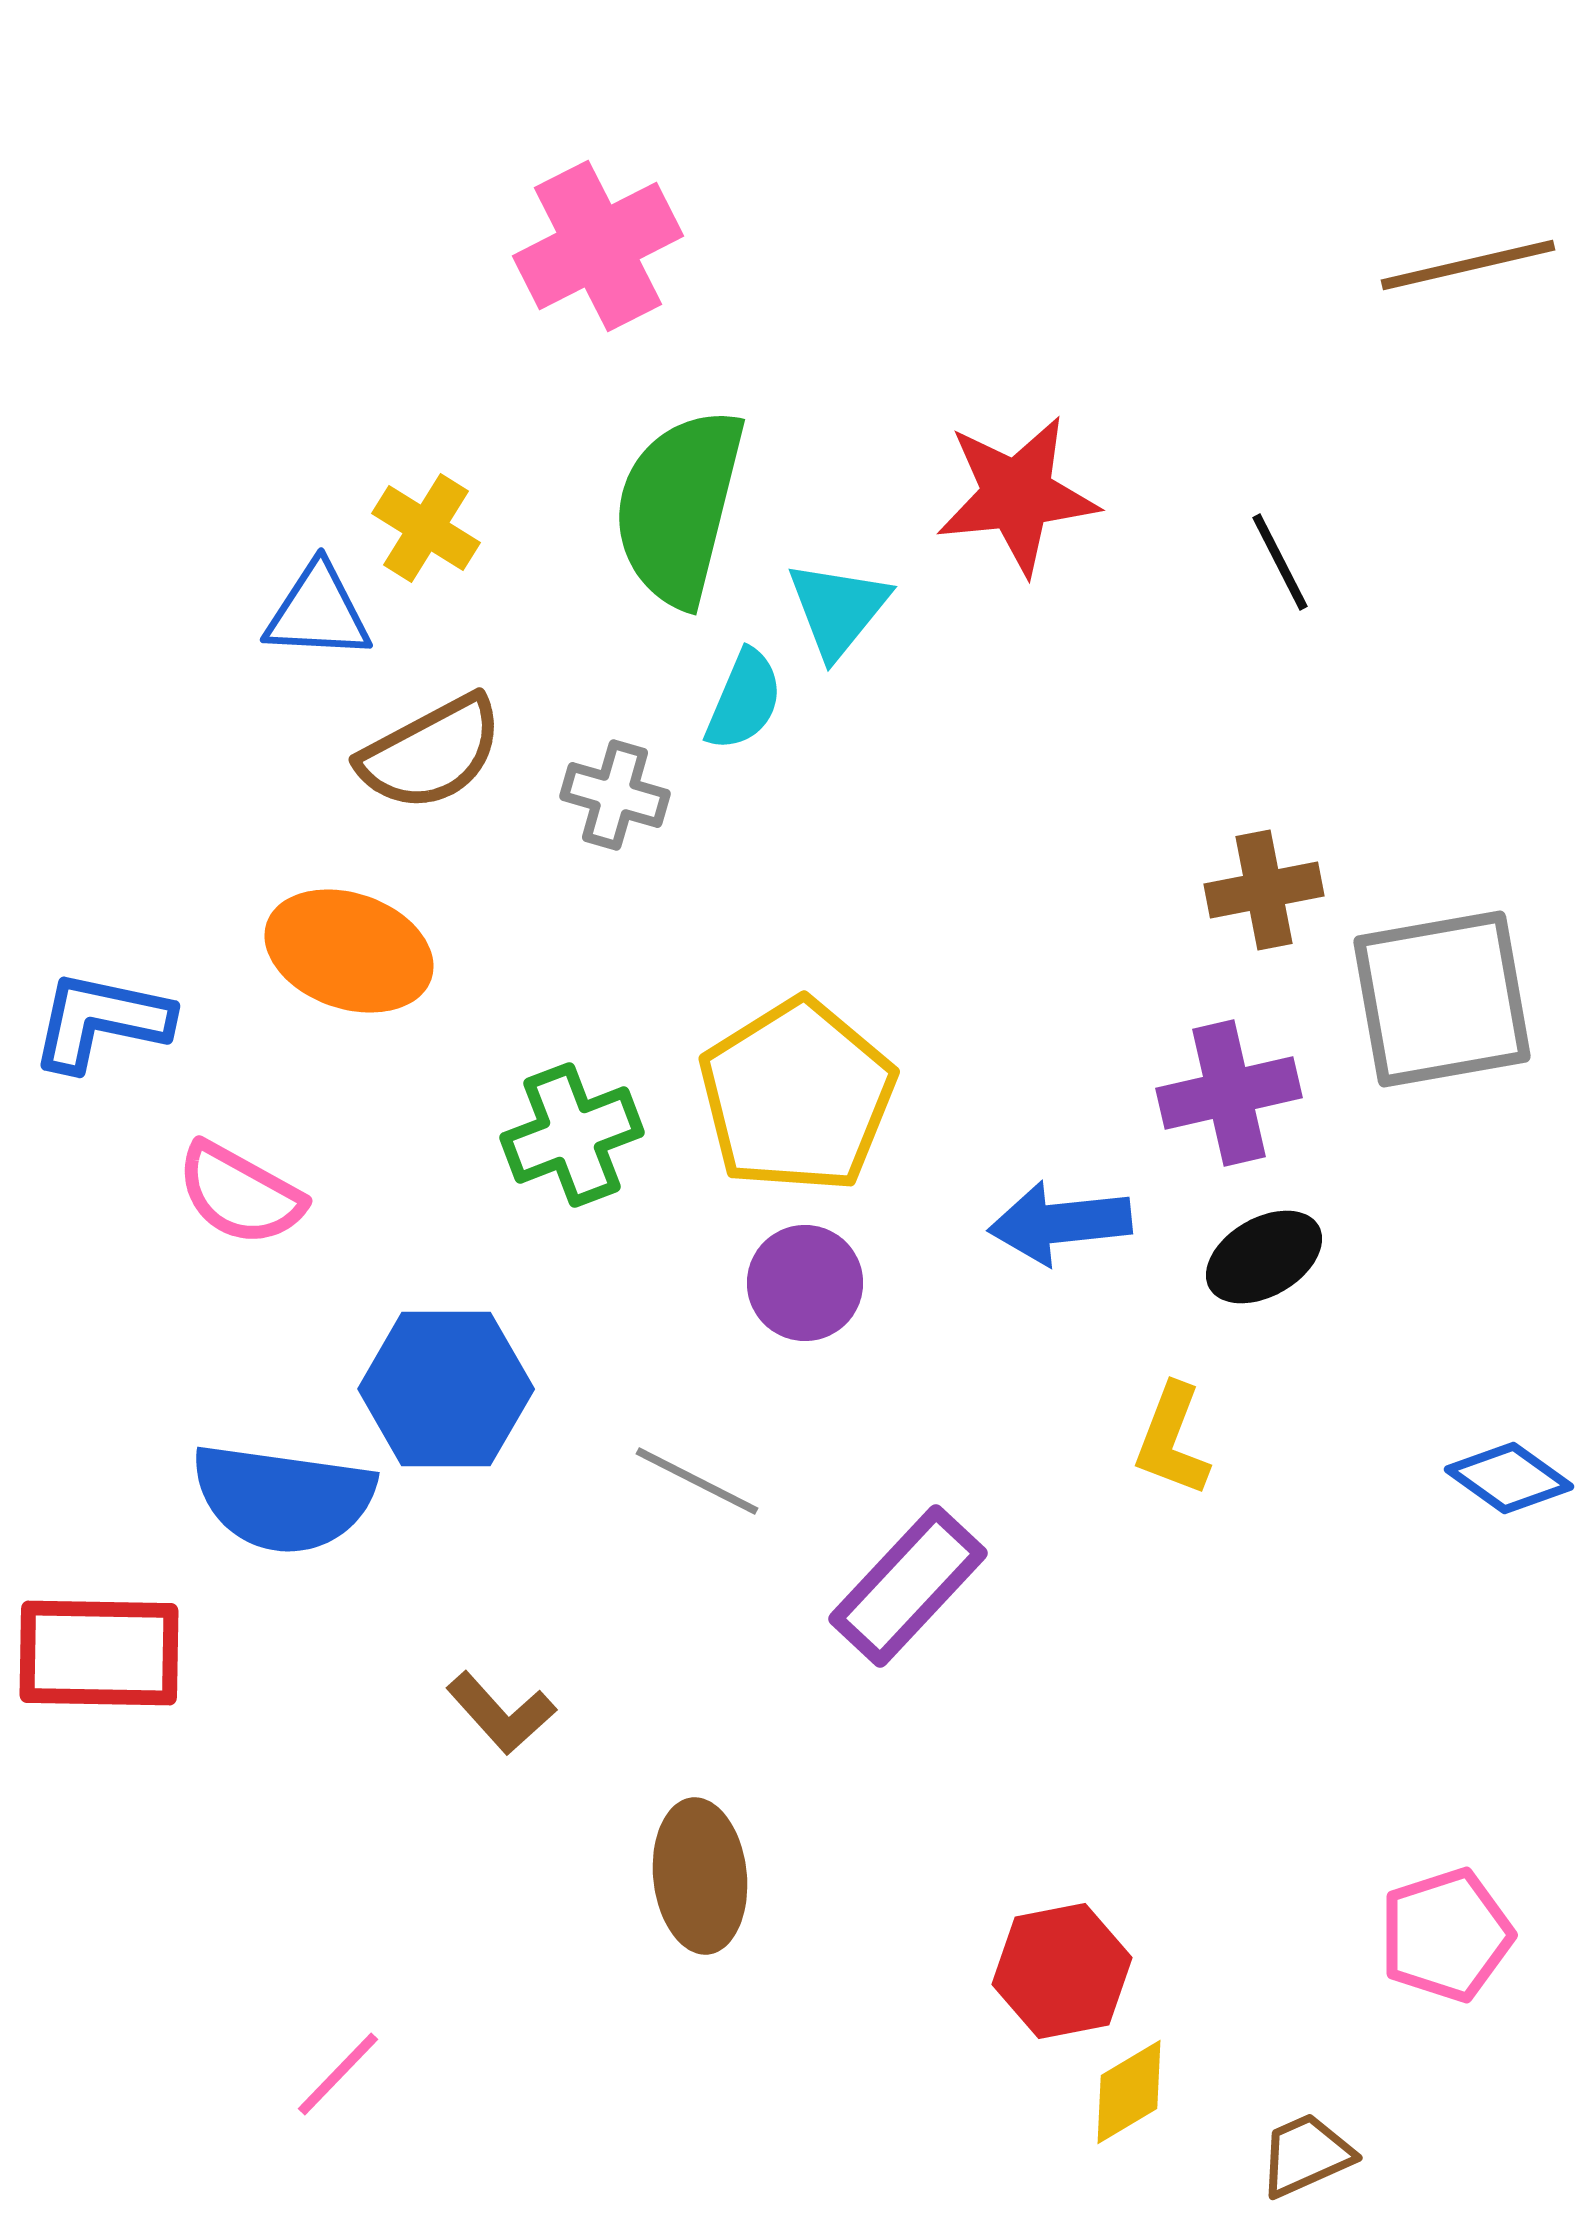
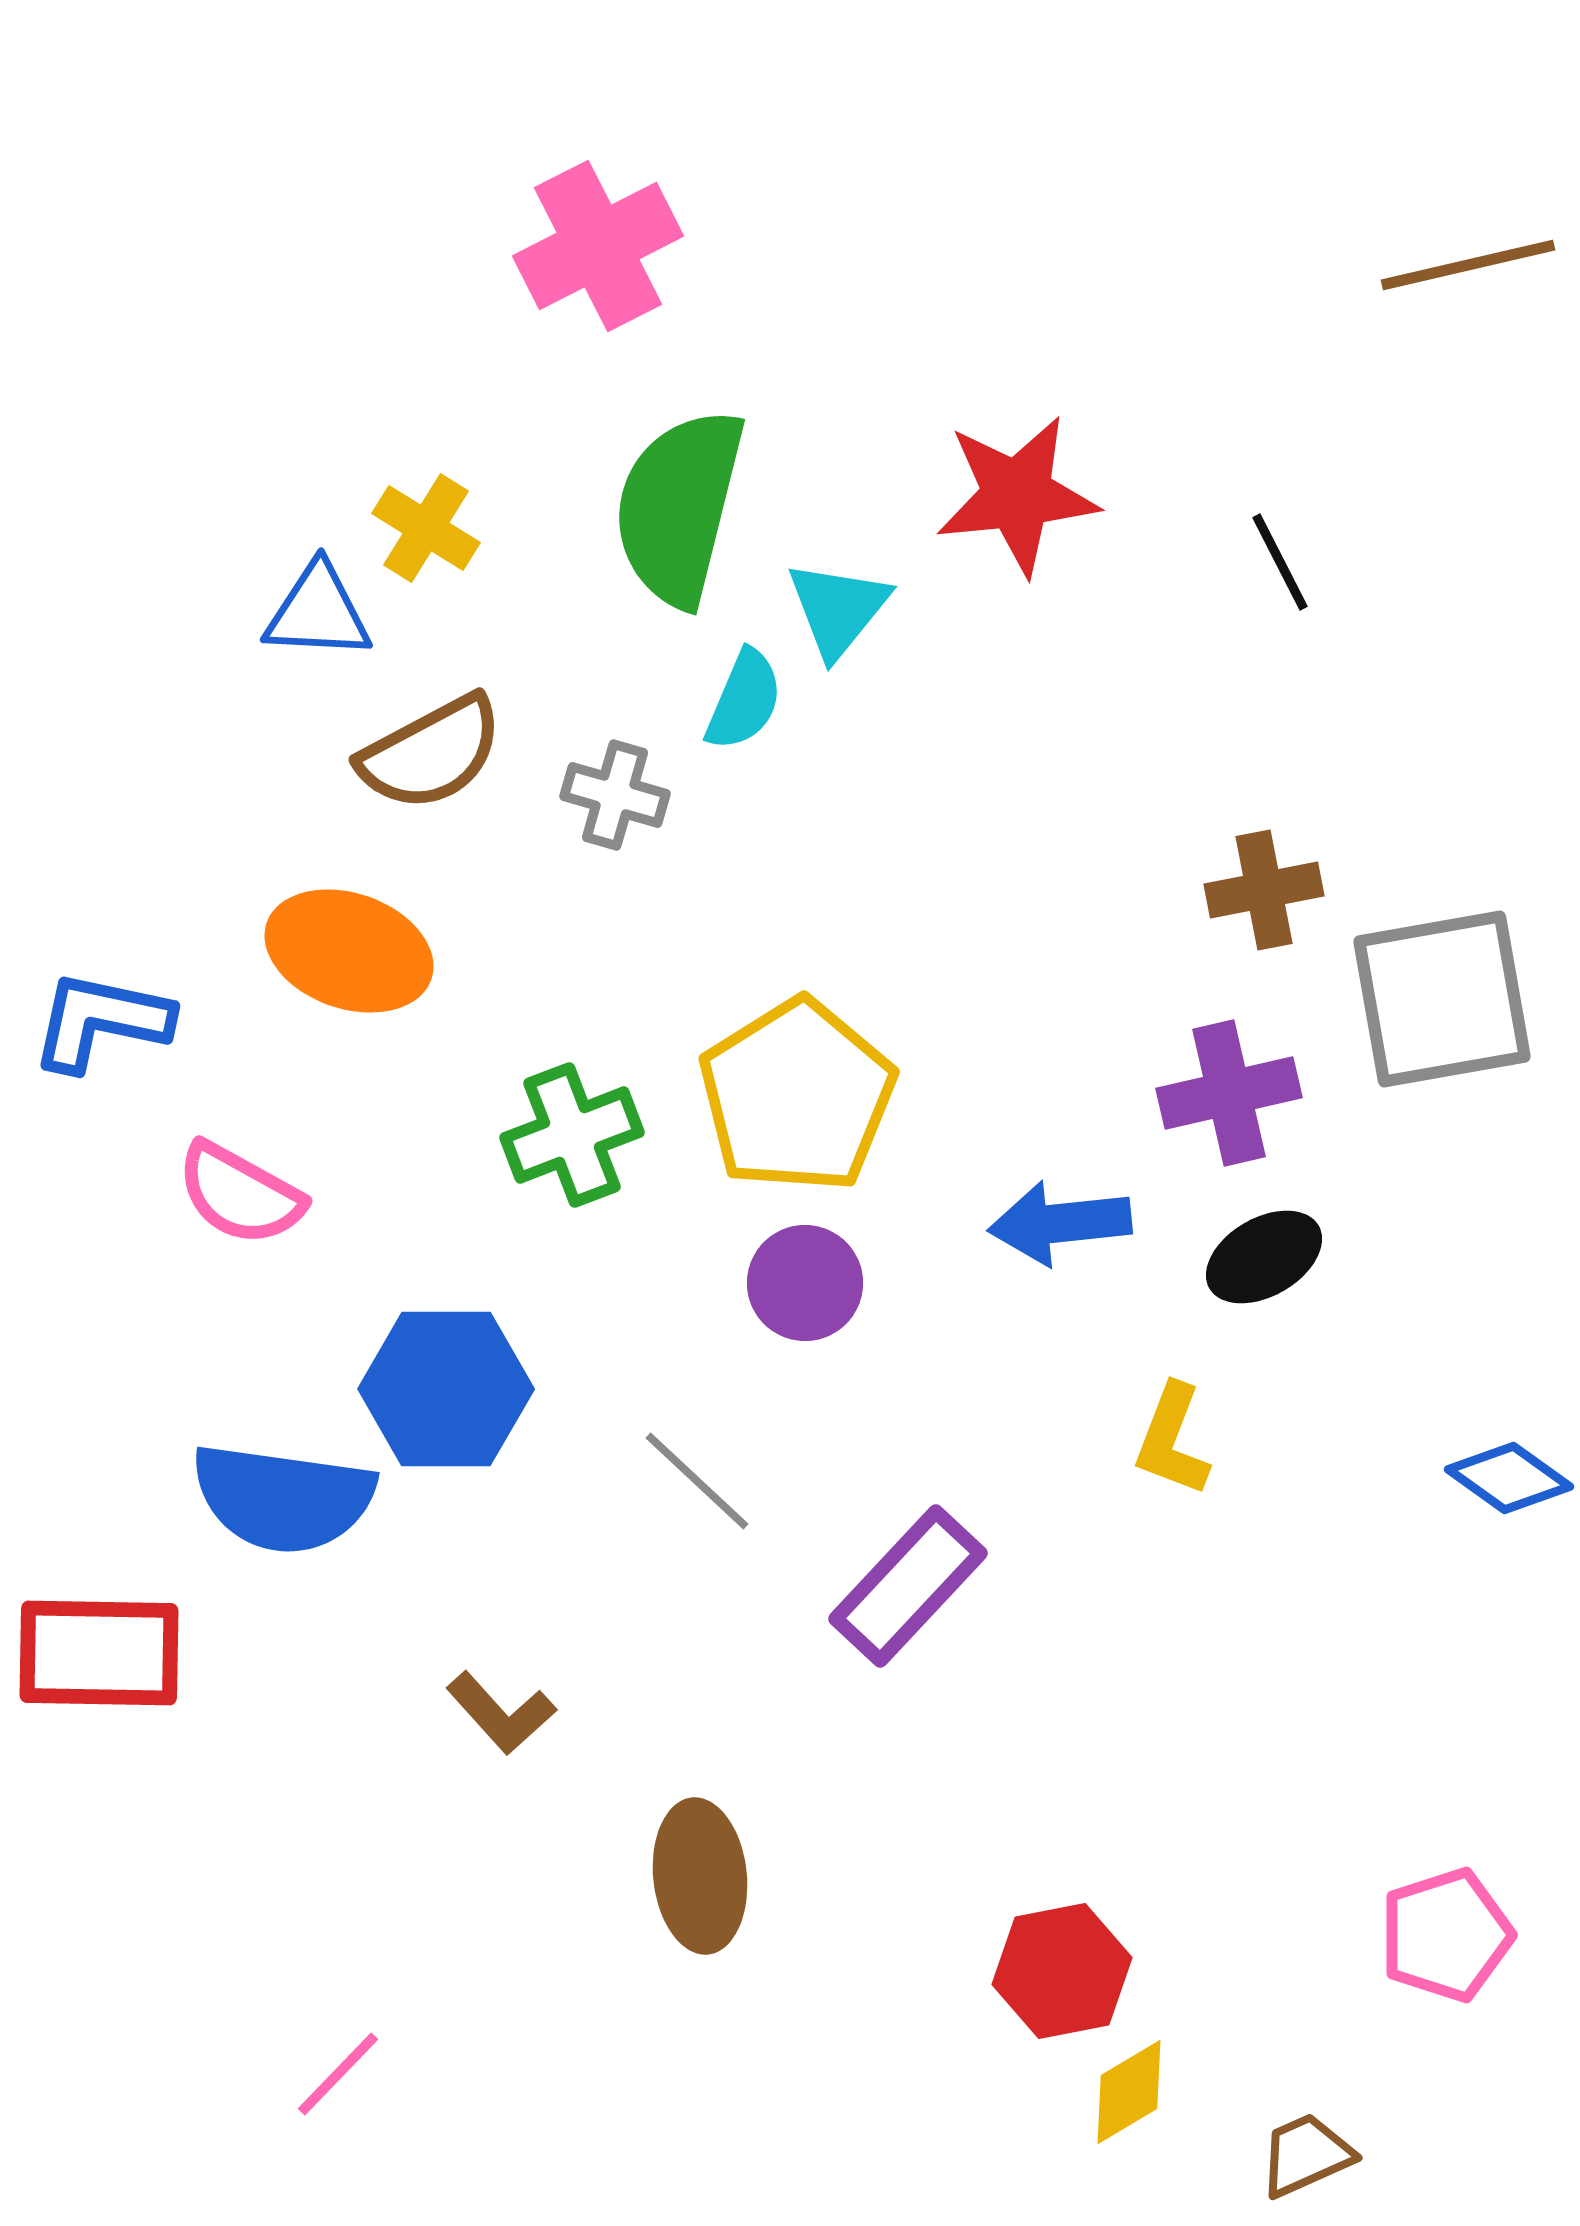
gray line: rotated 16 degrees clockwise
